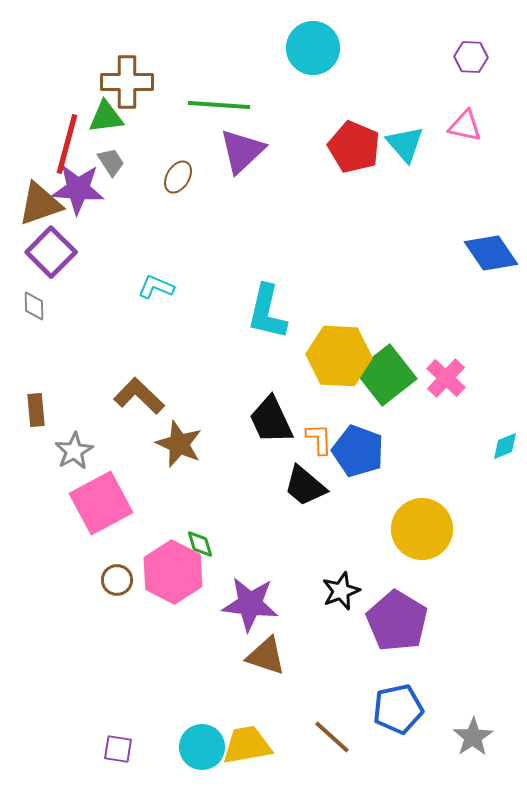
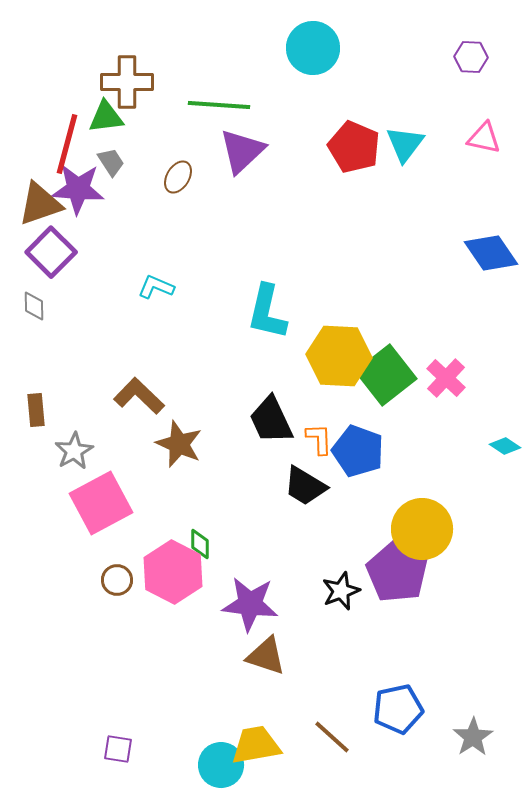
pink triangle at (465, 126): moved 19 px right, 12 px down
cyan triangle at (405, 144): rotated 18 degrees clockwise
cyan diamond at (505, 446): rotated 56 degrees clockwise
black trapezoid at (305, 486): rotated 9 degrees counterclockwise
green diamond at (200, 544): rotated 16 degrees clockwise
purple pentagon at (397, 621): moved 49 px up
yellow trapezoid at (247, 745): moved 9 px right
cyan circle at (202, 747): moved 19 px right, 18 px down
